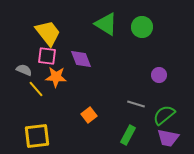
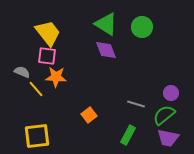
purple diamond: moved 25 px right, 9 px up
gray semicircle: moved 2 px left, 2 px down
purple circle: moved 12 px right, 18 px down
